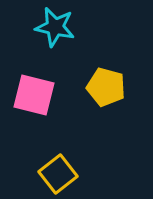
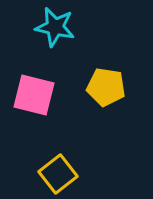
yellow pentagon: rotated 6 degrees counterclockwise
